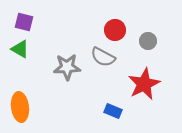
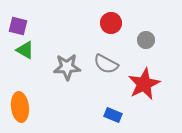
purple square: moved 6 px left, 4 px down
red circle: moved 4 px left, 7 px up
gray circle: moved 2 px left, 1 px up
green triangle: moved 5 px right, 1 px down
gray semicircle: moved 3 px right, 7 px down
blue rectangle: moved 4 px down
